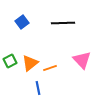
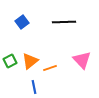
black line: moved 1 px right, 1 px up
orange triangle: moved 2 px up
blue line: moved 4 px left, 1 px up
